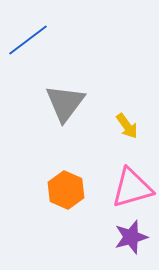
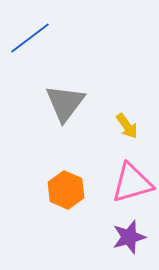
blue line: moved 2 px right, 2 px up
pink triangle: moved 5 px up
purple star: moved 2 px left
